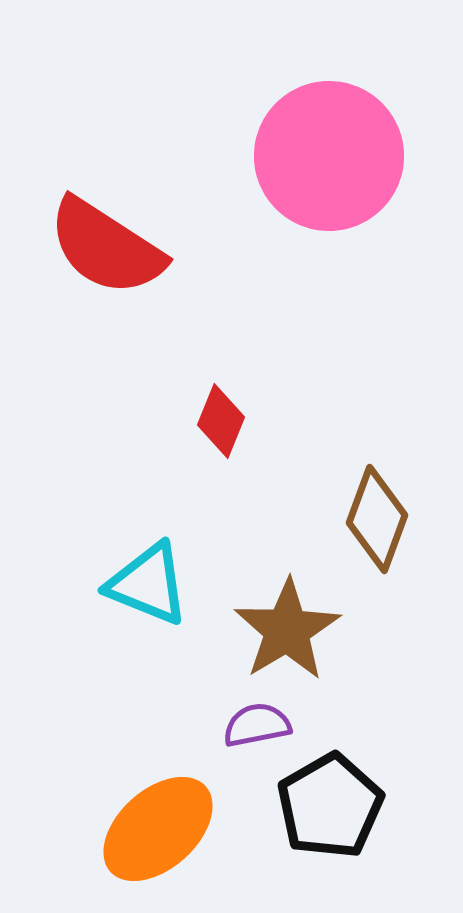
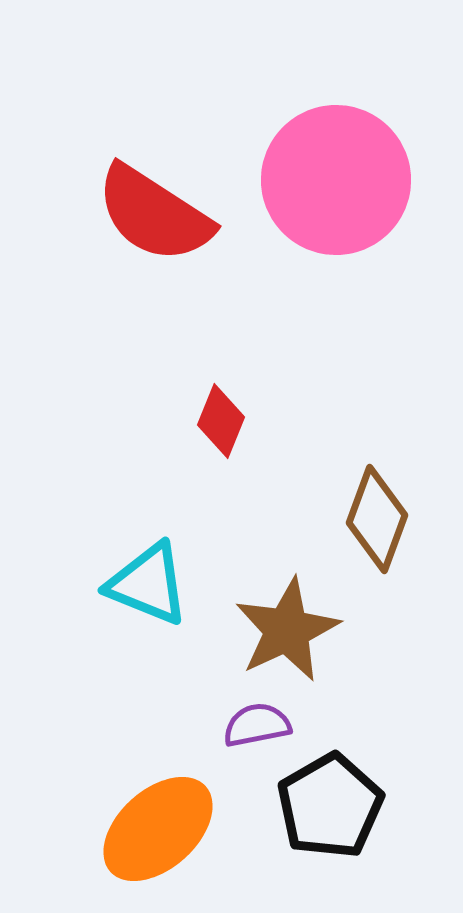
pink circle: moved 7 px right, 24 px down
red semicircle: moved 48 px right, 33 px up
brown star: rotated 6 degrees clockwise
